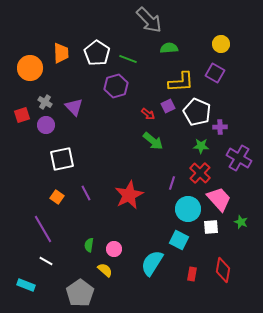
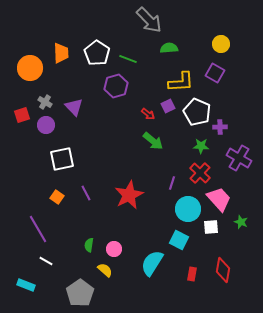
purple line at (43, 229): moved 5 px left
